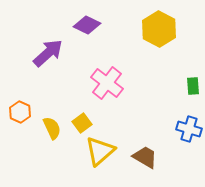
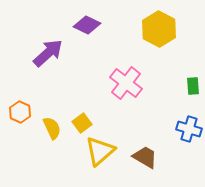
pink cross: moved 19 px right
